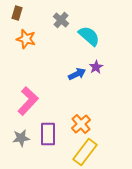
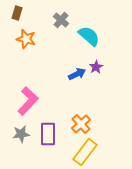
gray star: moved 4 px up
